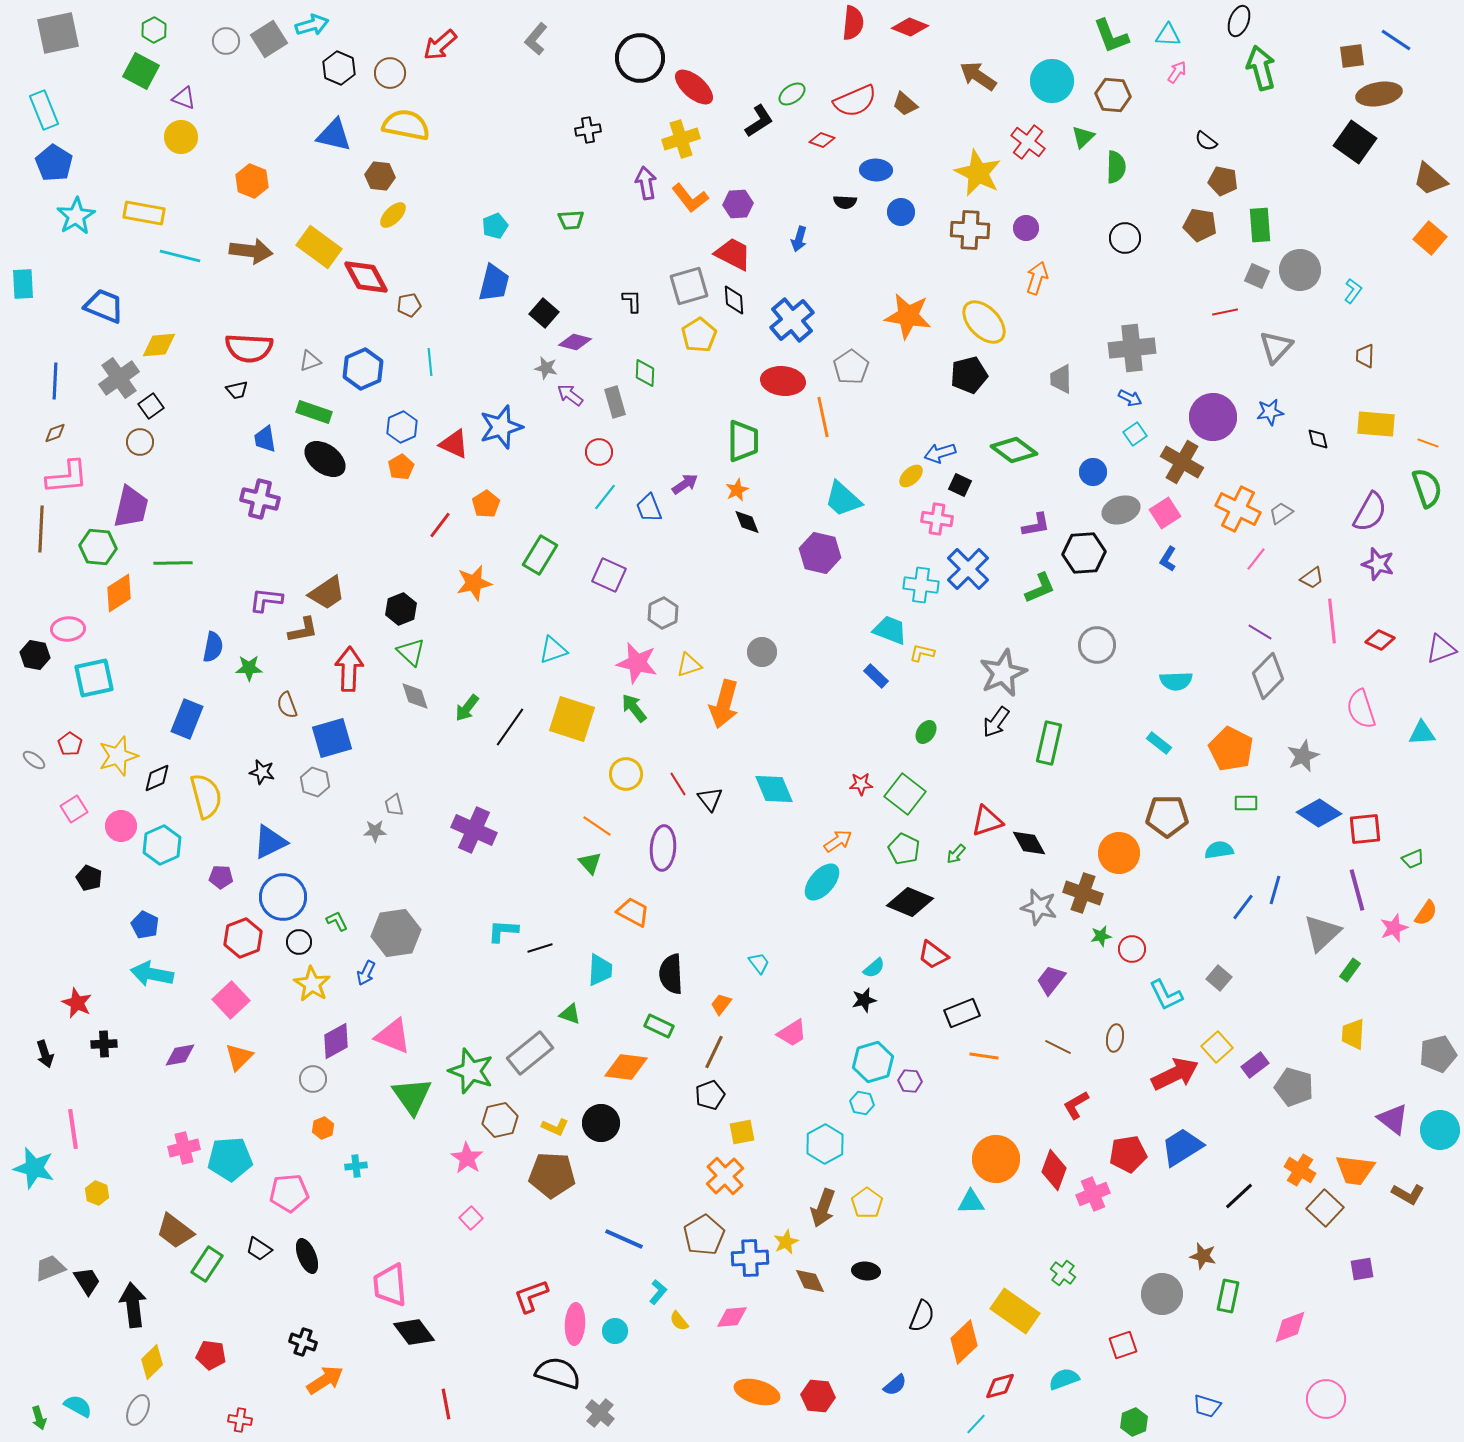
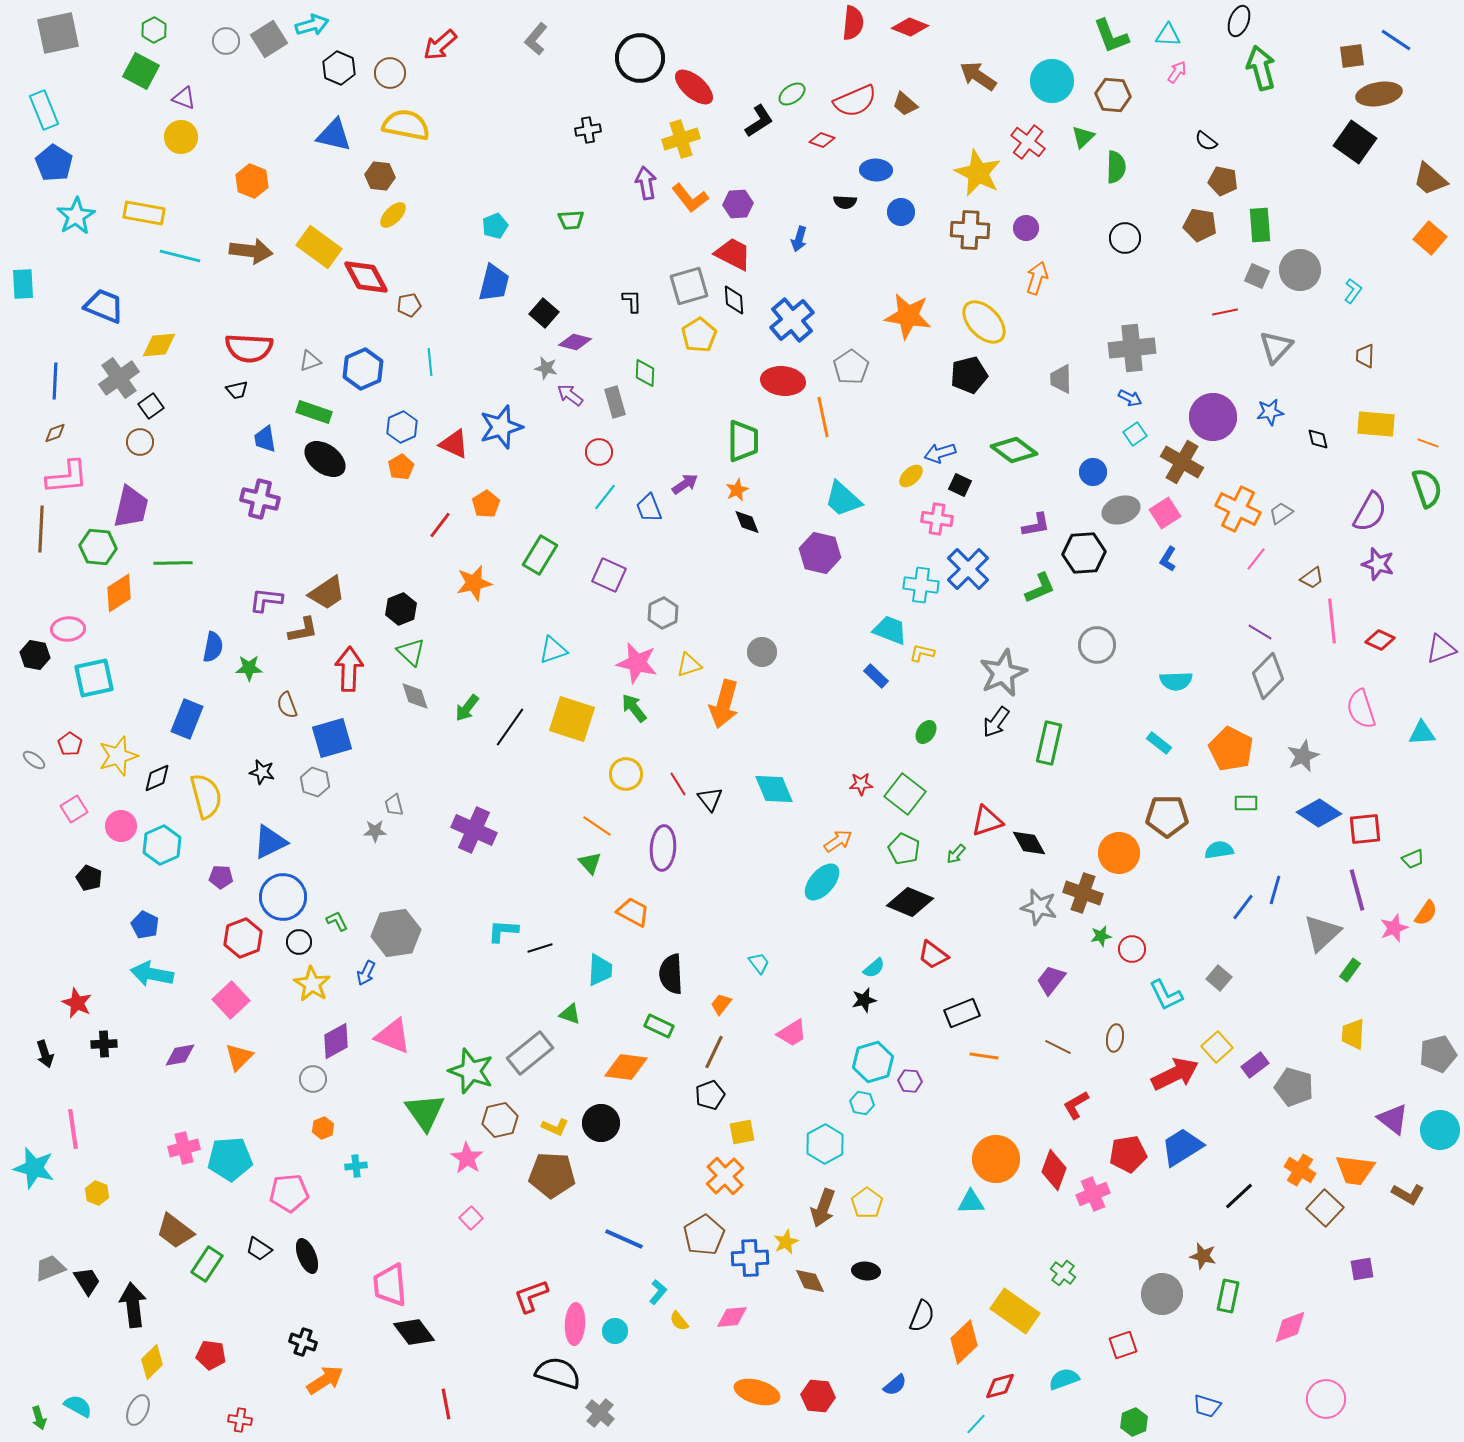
green triangle at (412, 1096): moved 13 px right, 16 px down
